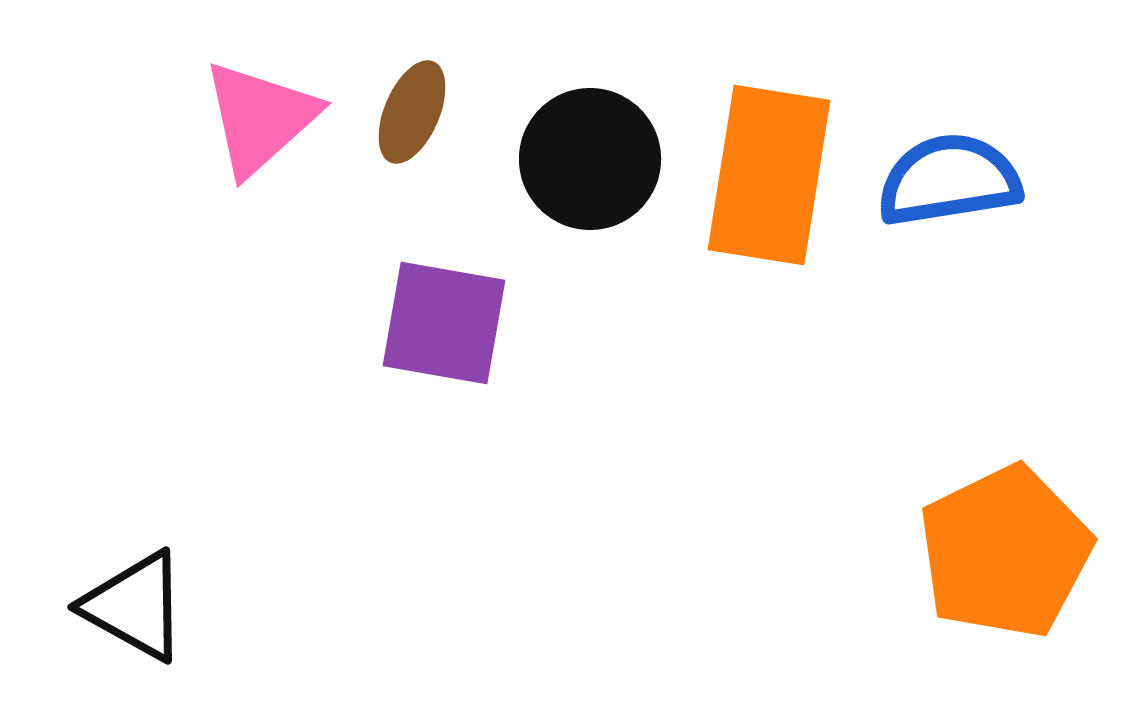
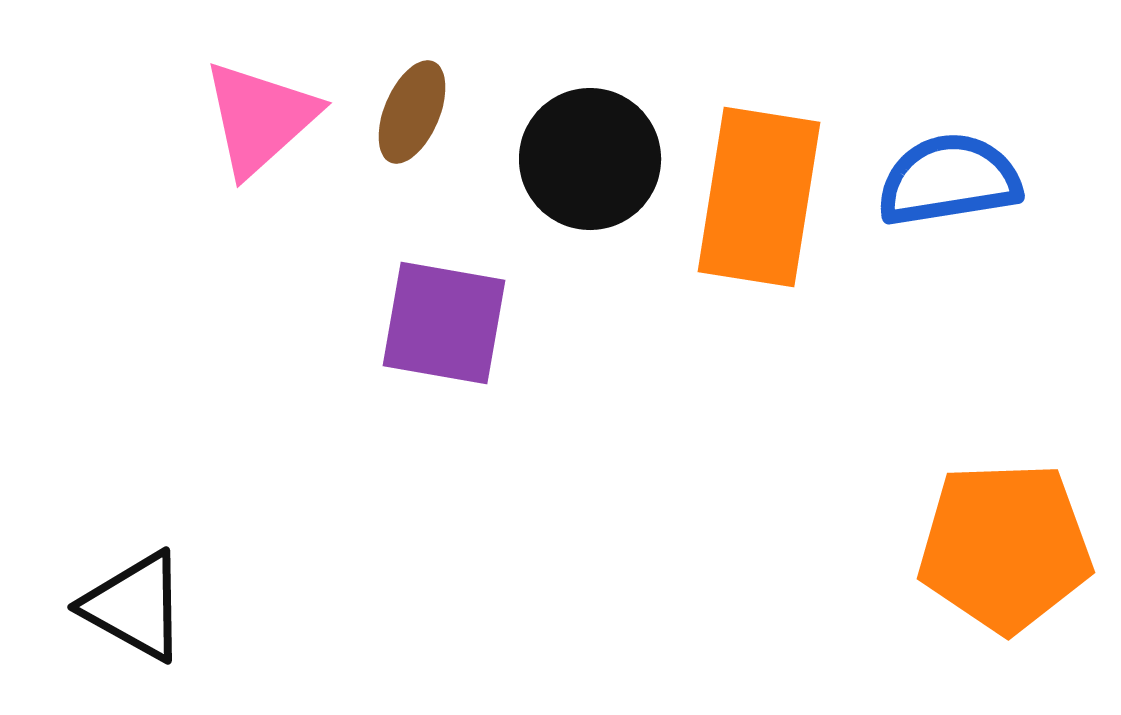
orange rectangle: moved 10 px left, 22 px down
orange pentagon: moved 5 px up; rotated 24 degrees clockwise
